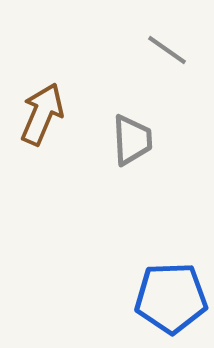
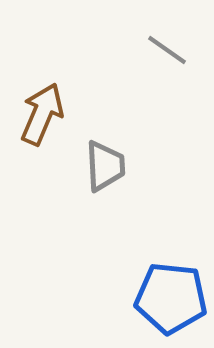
gray trapezoid: moved 27 px left, 26 px down
blue pentagon: rotated 8 degrees clockwise
